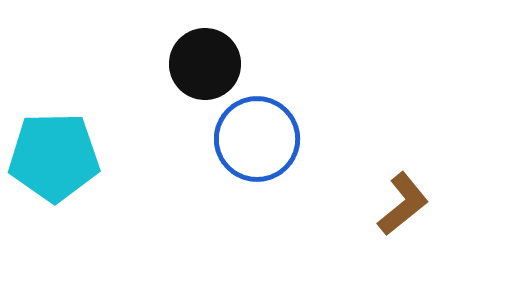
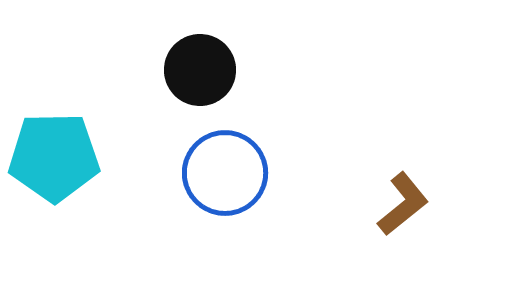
black circle: moved 5 px left, 6 px down
blue circle: moved 32 px left, 34 px down
